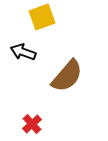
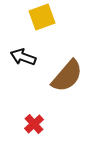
black arrow: moved 5 px down
red cross: moved 2 px right
